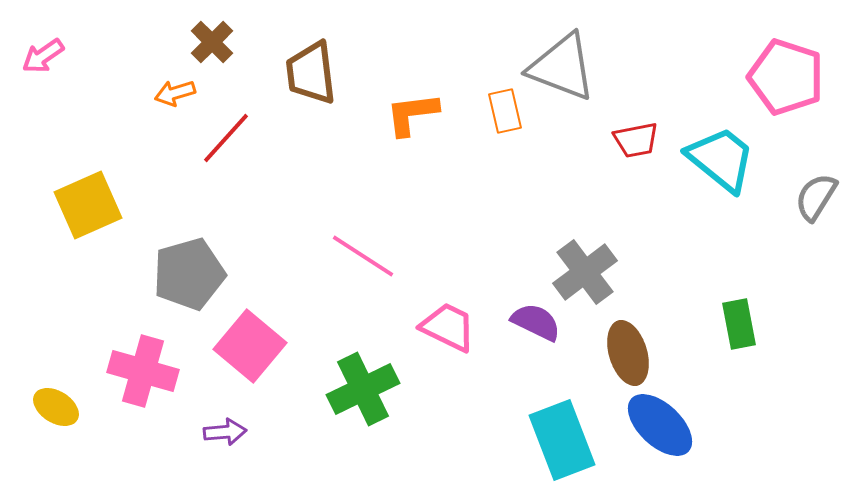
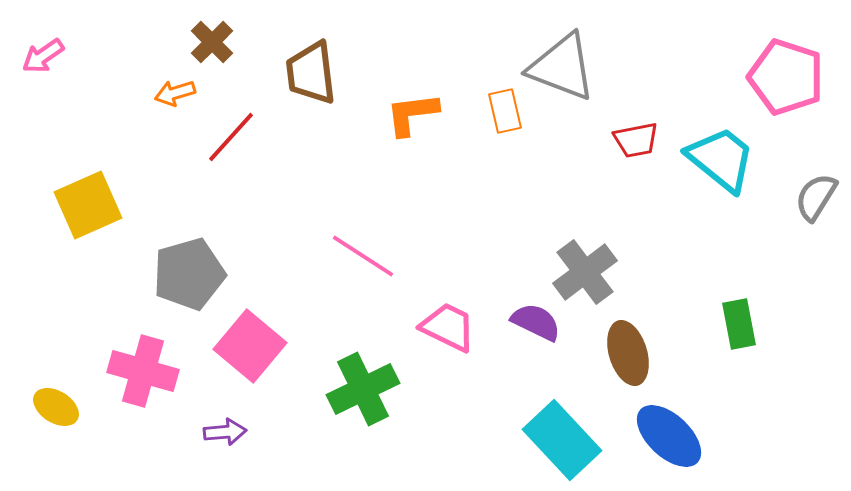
red line: moved 5 px right, 1 px up
blue ellipse: moved 9 px right, 11 px down
cyan rectangle: rotated 22 degrees counterclockwise
